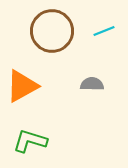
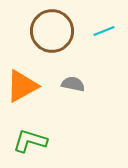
gray semicircle: moved 19 px left; rotated 10 degrees clockwise
